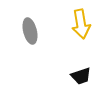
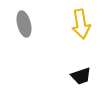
gray ellipse: moved 6 px left, 7 px up
